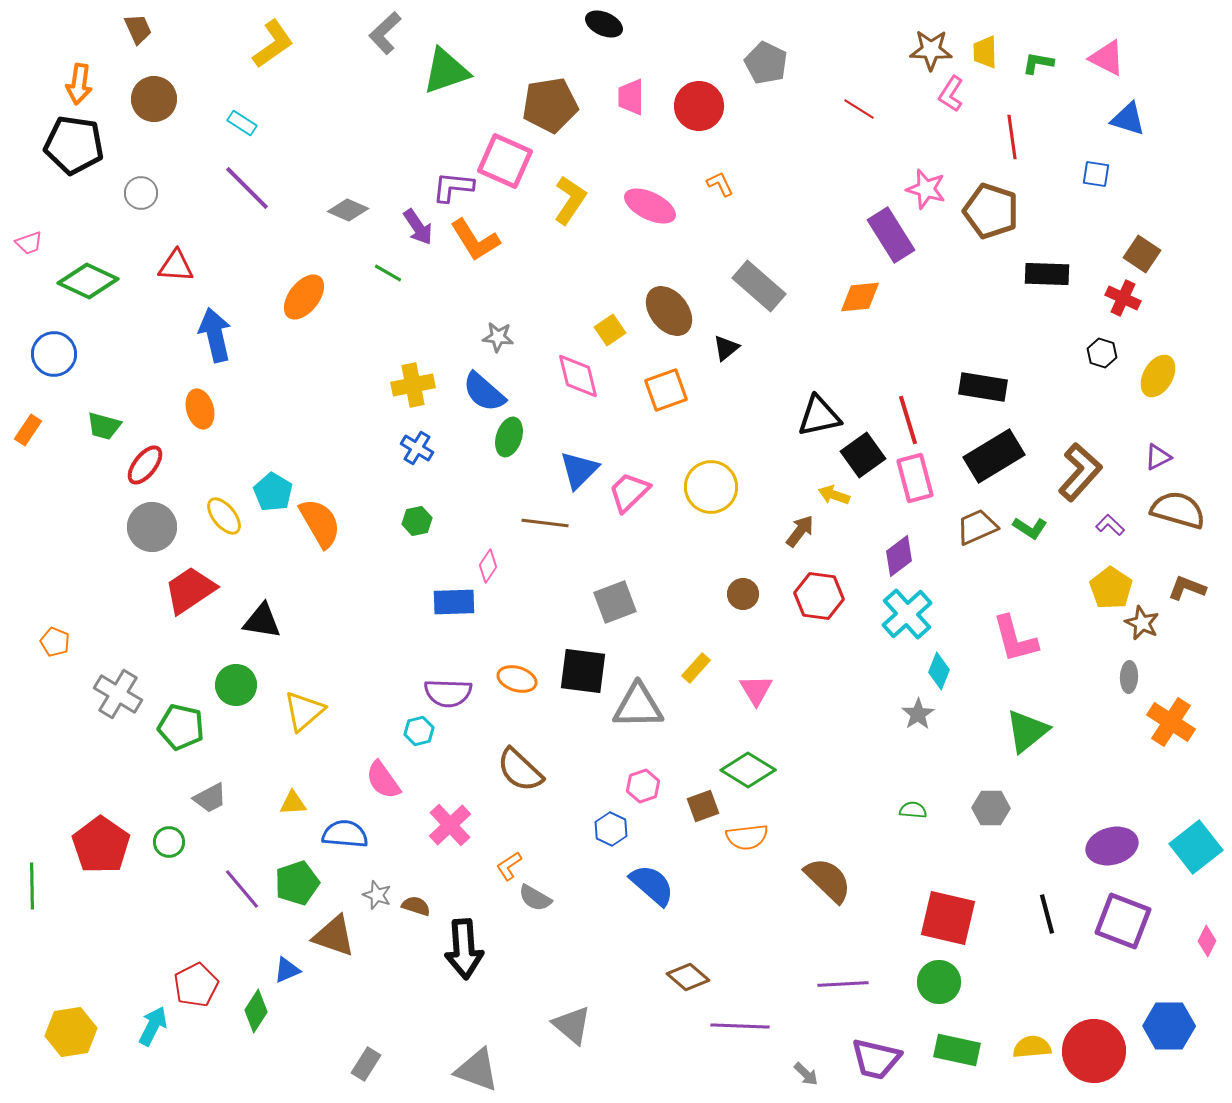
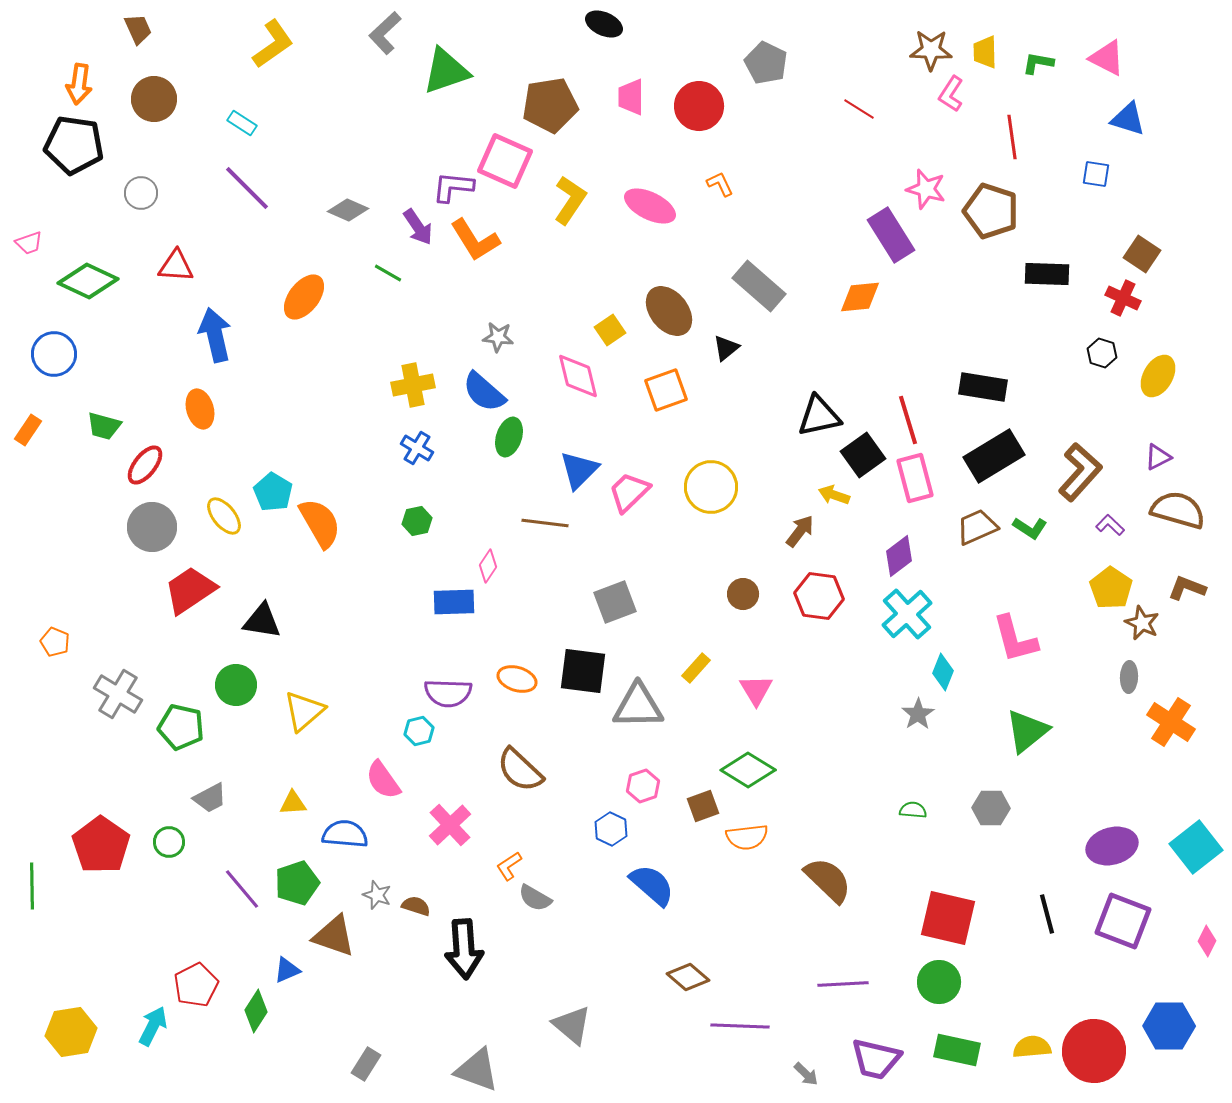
cyan diamond at (939, 671): moved 4 px right, 1 px down
